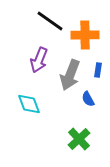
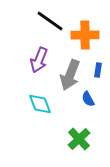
cyan diamond: moved 11 px right
